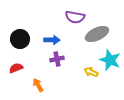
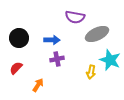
black circle: moved 1 px left, 1 px up
red semicircle: rotated 24 degrees counterclockwise
yellow arrow: rotated 104 degrees counterclockwise
orange arrow: rotated 64 degrees clockwise
